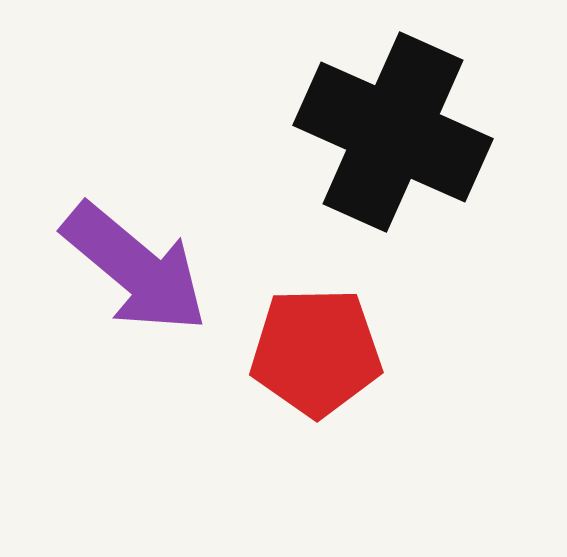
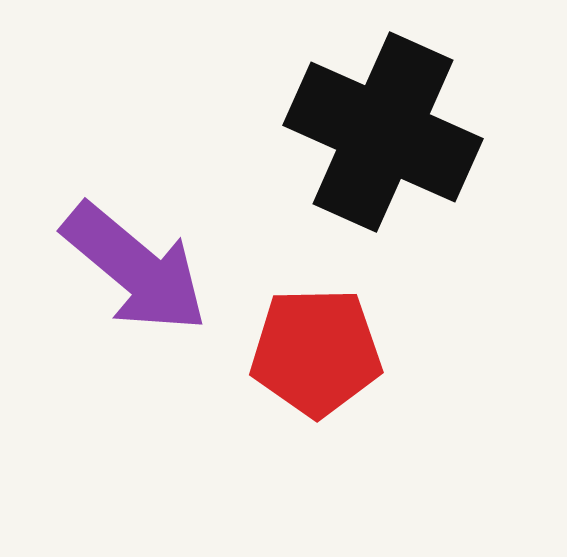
black cross: moved 10 px left
